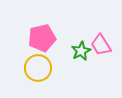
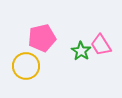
green star: rotated 12 degrees counterclockwise
yellow circle: moved 12 px left, 2 px up
